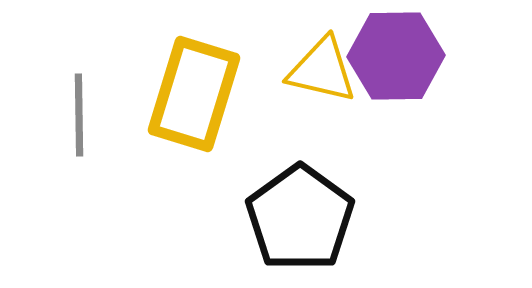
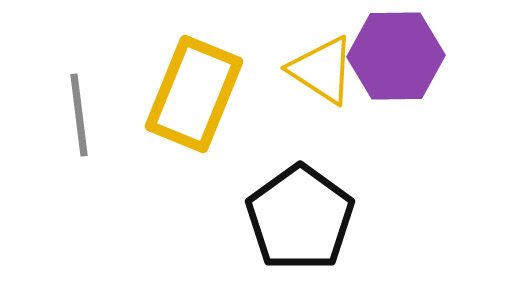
yellow triangle: rotated 20 degrees clockwise
yellow rectangle: rotated 5 degrees clockwise
gray line: rotated 6 degrees counterclockwise
